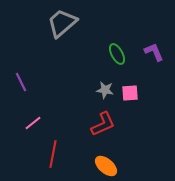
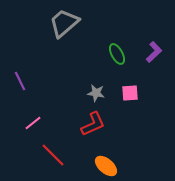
gray trapezoid: moved 2 px right
purple L-shape: rotated 70 degrees clockwise
purple line: moved 1 px left, 1 px up
gray star: moved 9 px left, 3 px down
red L-shape: moved 10 px left
red line: moved 1 px down; rotated 56 degrees counterclockwise
